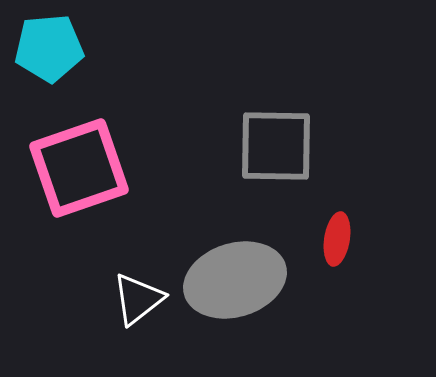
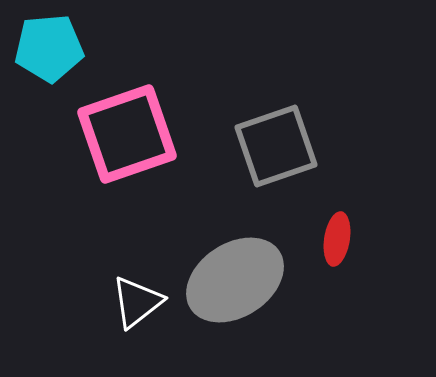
gray square: rotated 20 degrees counterclockwise
pink square: moved 48 px right, 34 px up
gray ellipse: rotated 16 degrees counterclockwise
white triangle: moved 1 px left, 3 px down
